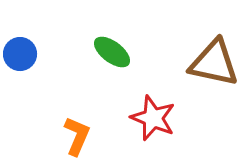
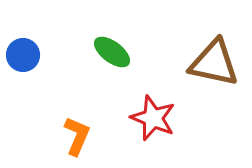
blue circle: moved 3 px right, 1 px down
